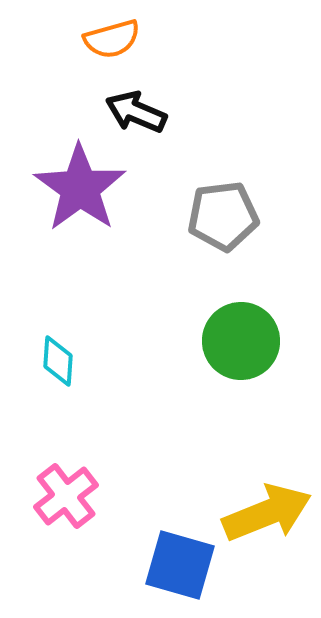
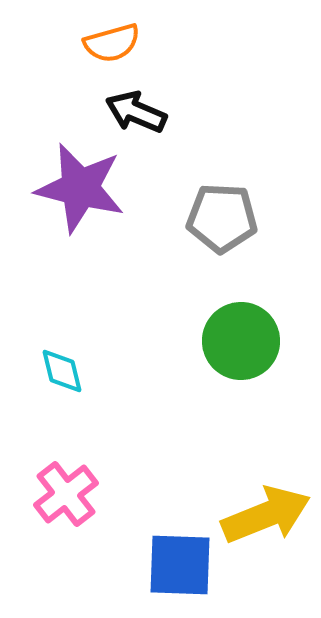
orange semicircle: moved 4 px down
purple star: rotated 22 degrees counterclockwise
gray pentagon: moved 1 px left, 2 px down; rotated 10 degrees clockwise
cyan diamond: moved 4 px right, 10 px down; rotated 18 degrees counterclockwise
pink cross: moved 2 px up
yellow arrow: moved 1 px left, 2 px down
blue square: rotated 14 degrees counterclockwise
